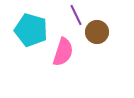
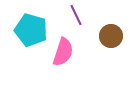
brown circle: moved 14 px right, 4 px down
